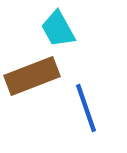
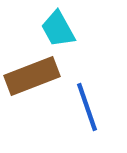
blue line: moved 1 px right, 1 px up
